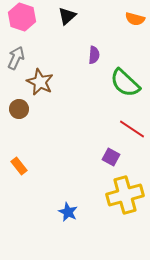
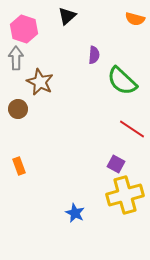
pink hexagon: moved 2 px right, 12 px down
gray arrow: rotated 25 degrees counterclockwise
green semicircle: moved 3 px left, 2 px up
brown circle: moved 1 px left
purple square: moved 5 px right, 7 px down
orange rectangle: rotated 18 degrees clockwise
blue star: moved 7 px right, 1 px down
